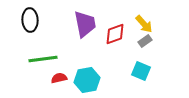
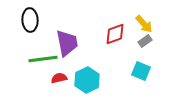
purple trapezoid: moved 18 px left, 19 px down
cyan hexagon: rotated 15 degrees counterclockwise
